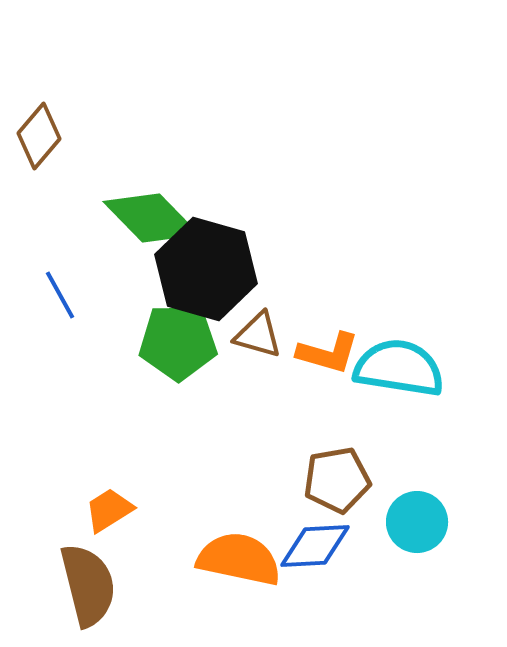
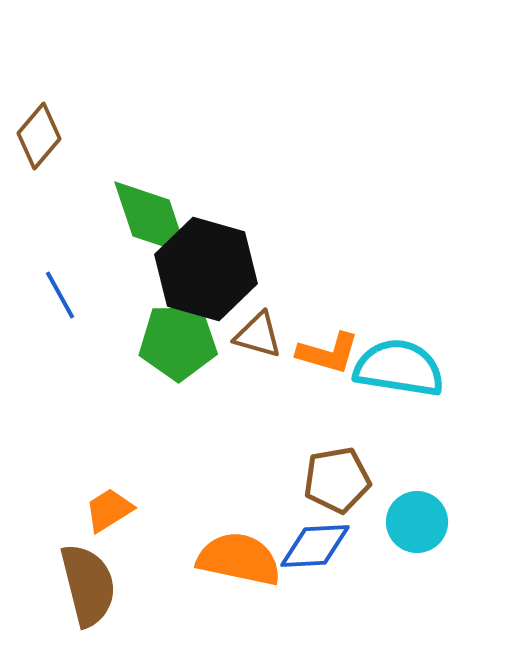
green diamond: rotated 26 degrees clockwise
